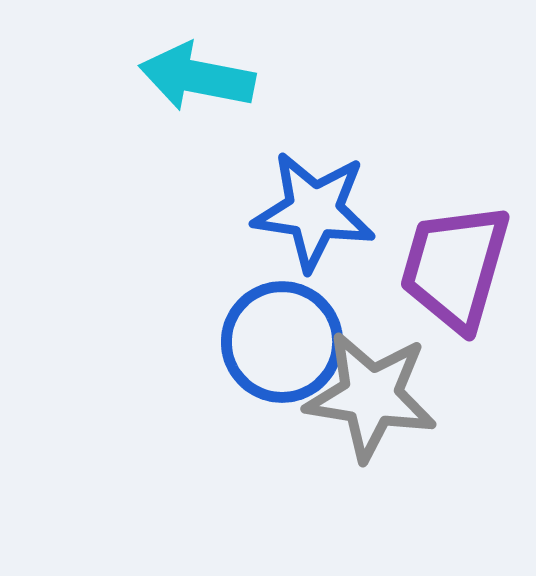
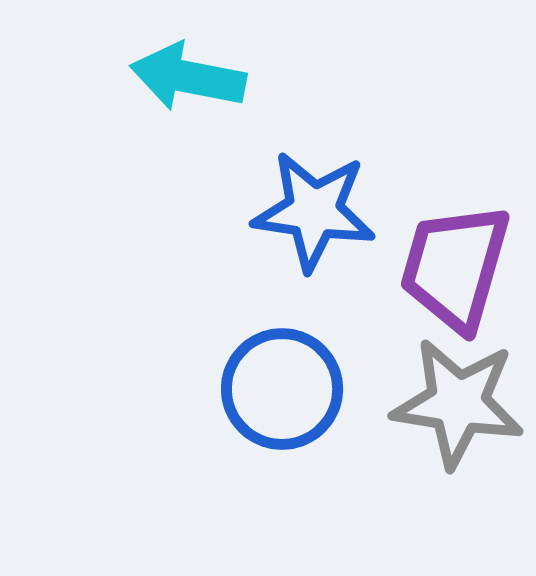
cyan arrow: moved 9 px left
blue circle: moved 47 px down
gray star: moved 87 px right, 7 px down
